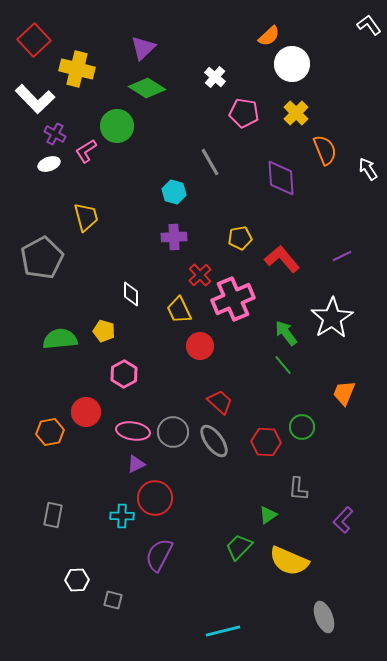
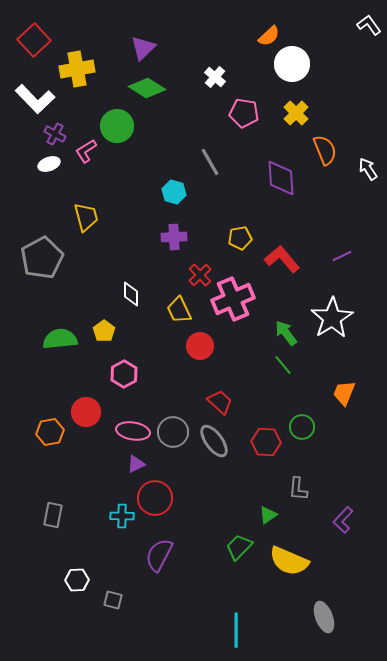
yellow cross at (77, 69): rotated 24 degrees counterclockwise
yellow pentagon at (104, 331): rotated 20 degrees clockwise
cyan line at (223, 631): moved 13 px right, 1 px up; rotated 76 degrees counterclockwise
